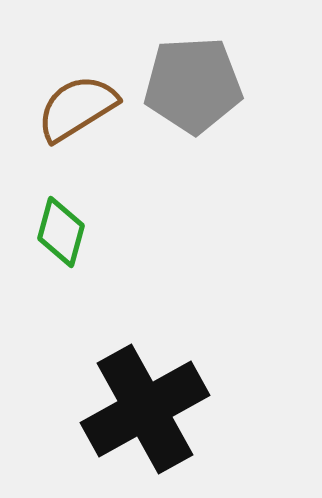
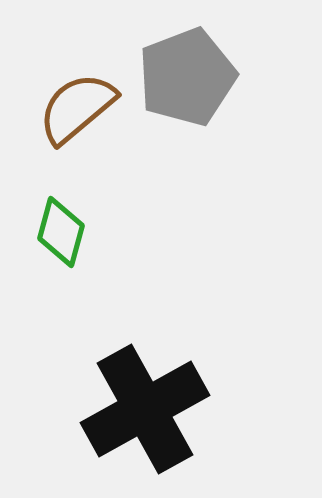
gray pentagon: moved 6 px left, 8 px up; rotated 18 degrees counterclockwise
brown semicircle: rotated 8 degrees counterclockwise
